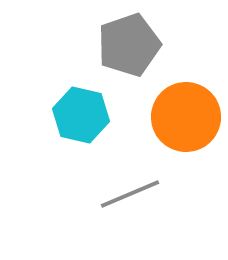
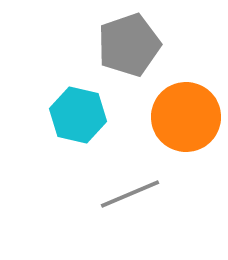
cyan hexagon: moved 3 px left
